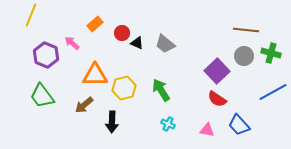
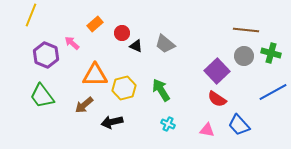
black triangle: moved 1 px left, 3 px down
black arrow: rotated 75 degrees clockwise
